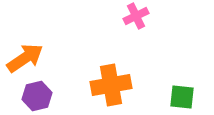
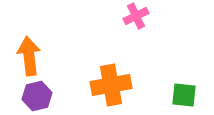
orange arrow: moved 4 px right, 2 px up; rotated 63 degrees counterclockwise
green square: moved 2 px right, 2 px up
